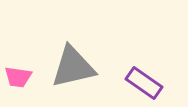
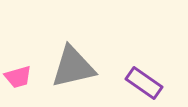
pink trapezoid: rotated 24 degrees counterclockwise
